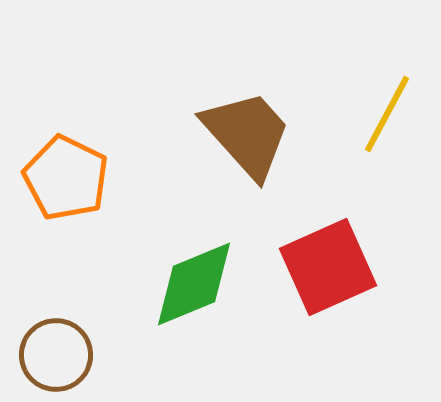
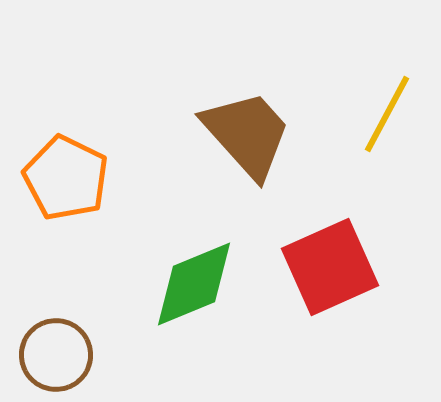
red square: moved 2 px right
